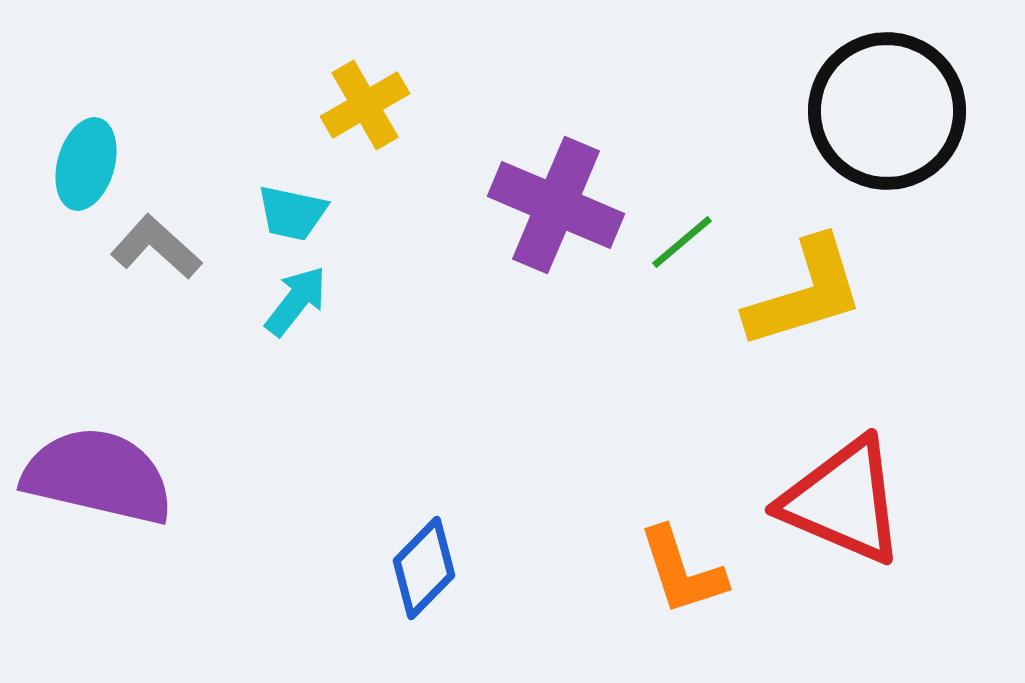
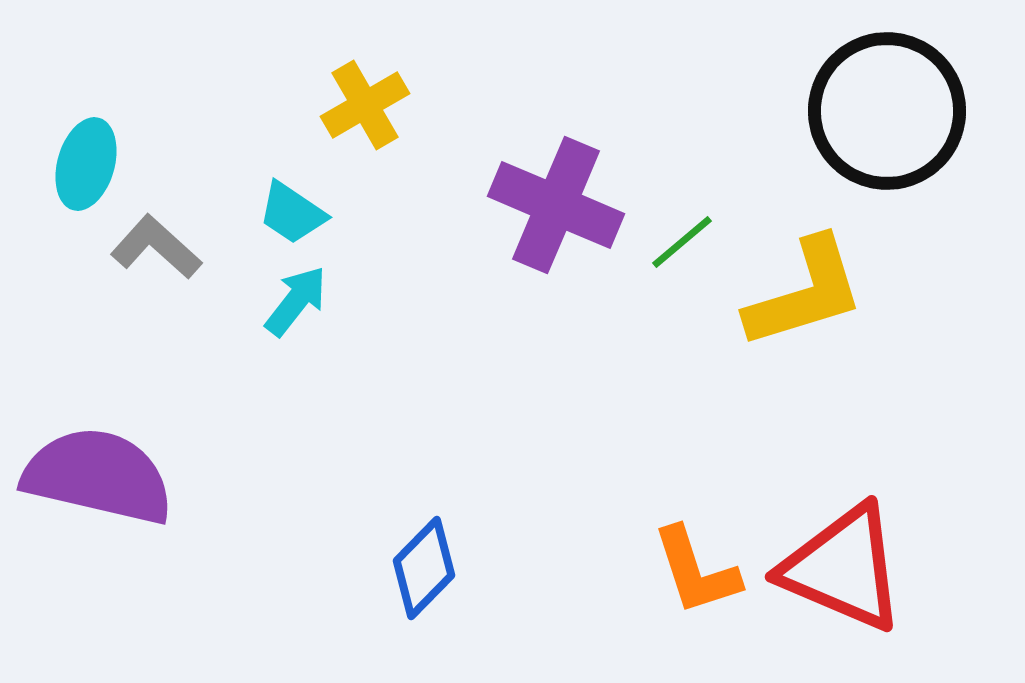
cyan trapezoid: rotated 22 degrees clockwise
red triangle: moved 67 px down
orange L-shape: moved 14 px right
